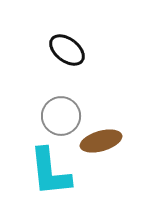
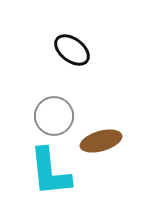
black ellipse: moved 5 px right
gray circle: moved 7 px left
